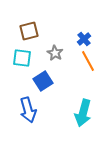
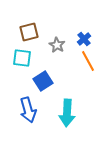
brown square: moved 1 px down
gray star: moved 2 px right, 8 px up
cyan arrow: moved 16 px left; rotated 12 degrees counterclockwise
